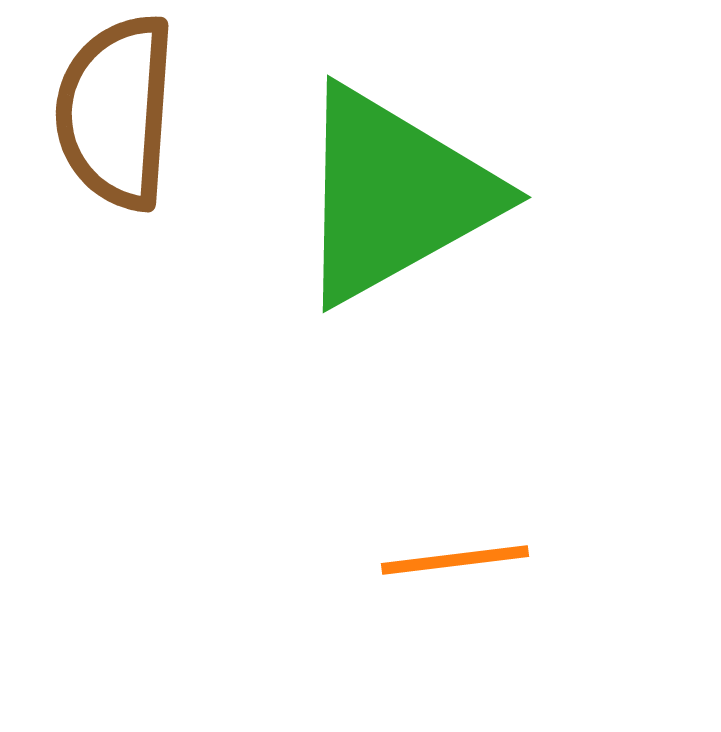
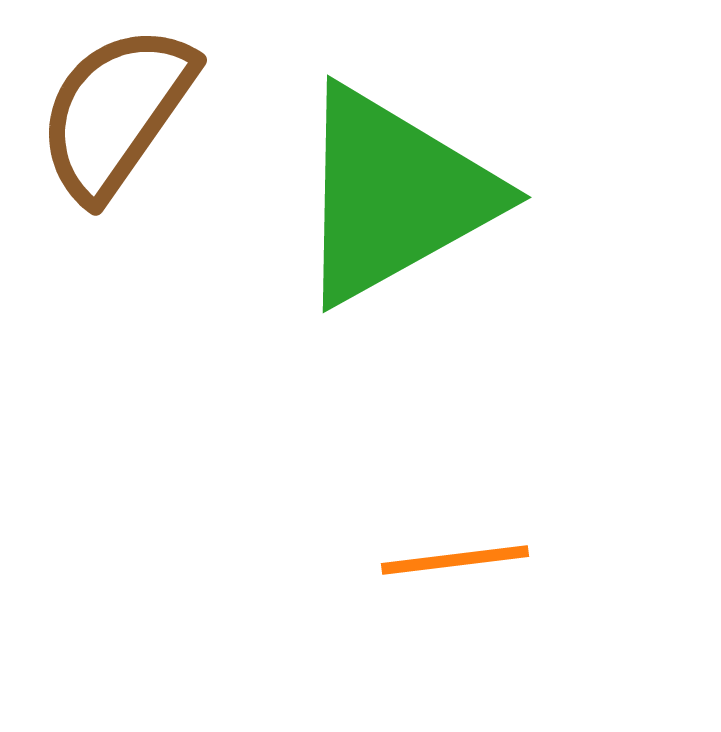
brown semicircle: rotated 31 degrees clockwise
